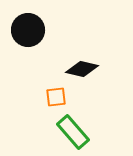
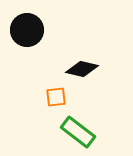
black circle: moved 1 px left
green rectangle: moved 5 px right; rotated 12 degrees counterclockwise
